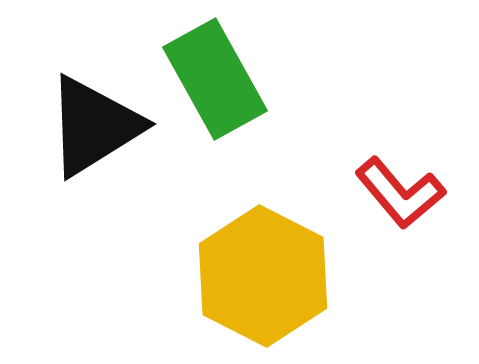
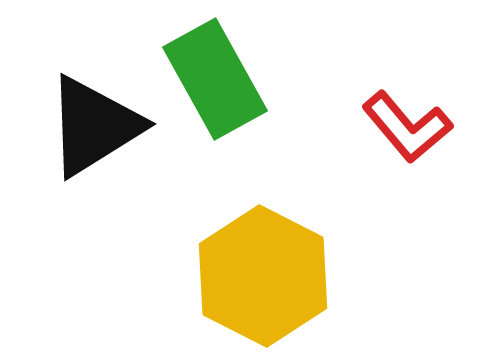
red L-shape: moved 7 px right, 66 px up
